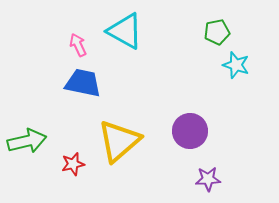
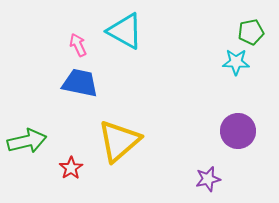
green pentagon: moved 34 px right
cyan star: moved 3 px up; rotated 16 degrees counterclockwise
blue trapezoid: moved 3 px left
purple circle: moved 48 px right
red star: moved 2 px left, 4 px down; rotated 20 degrees counterclockwise
purple star: rotated 10 degrees counterclockwise
